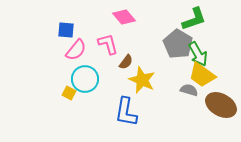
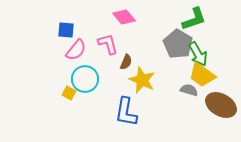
brown semicircle: rotated 14 degrees counterclockwise
